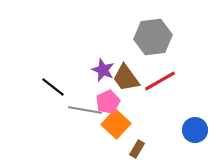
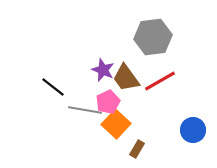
blue circle: moved 2 px left
